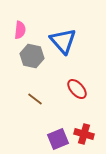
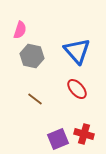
pink semicircle: rotated 12 degrees clockwise
blue triangle: moved 14 px right, 10 px down
